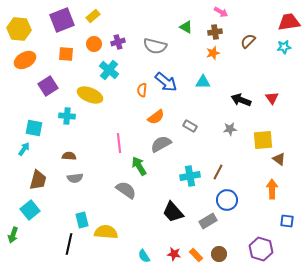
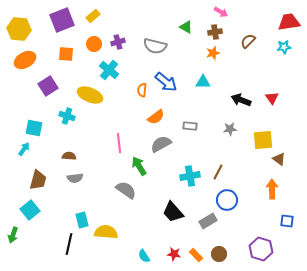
cyan cross at (67, 116): rotated 14 degrees clockwise
gray rectangle at (190, 126): rotated 24 degrees counterclockwise
